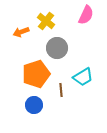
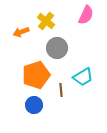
orange pentagon: moved 1 px down
